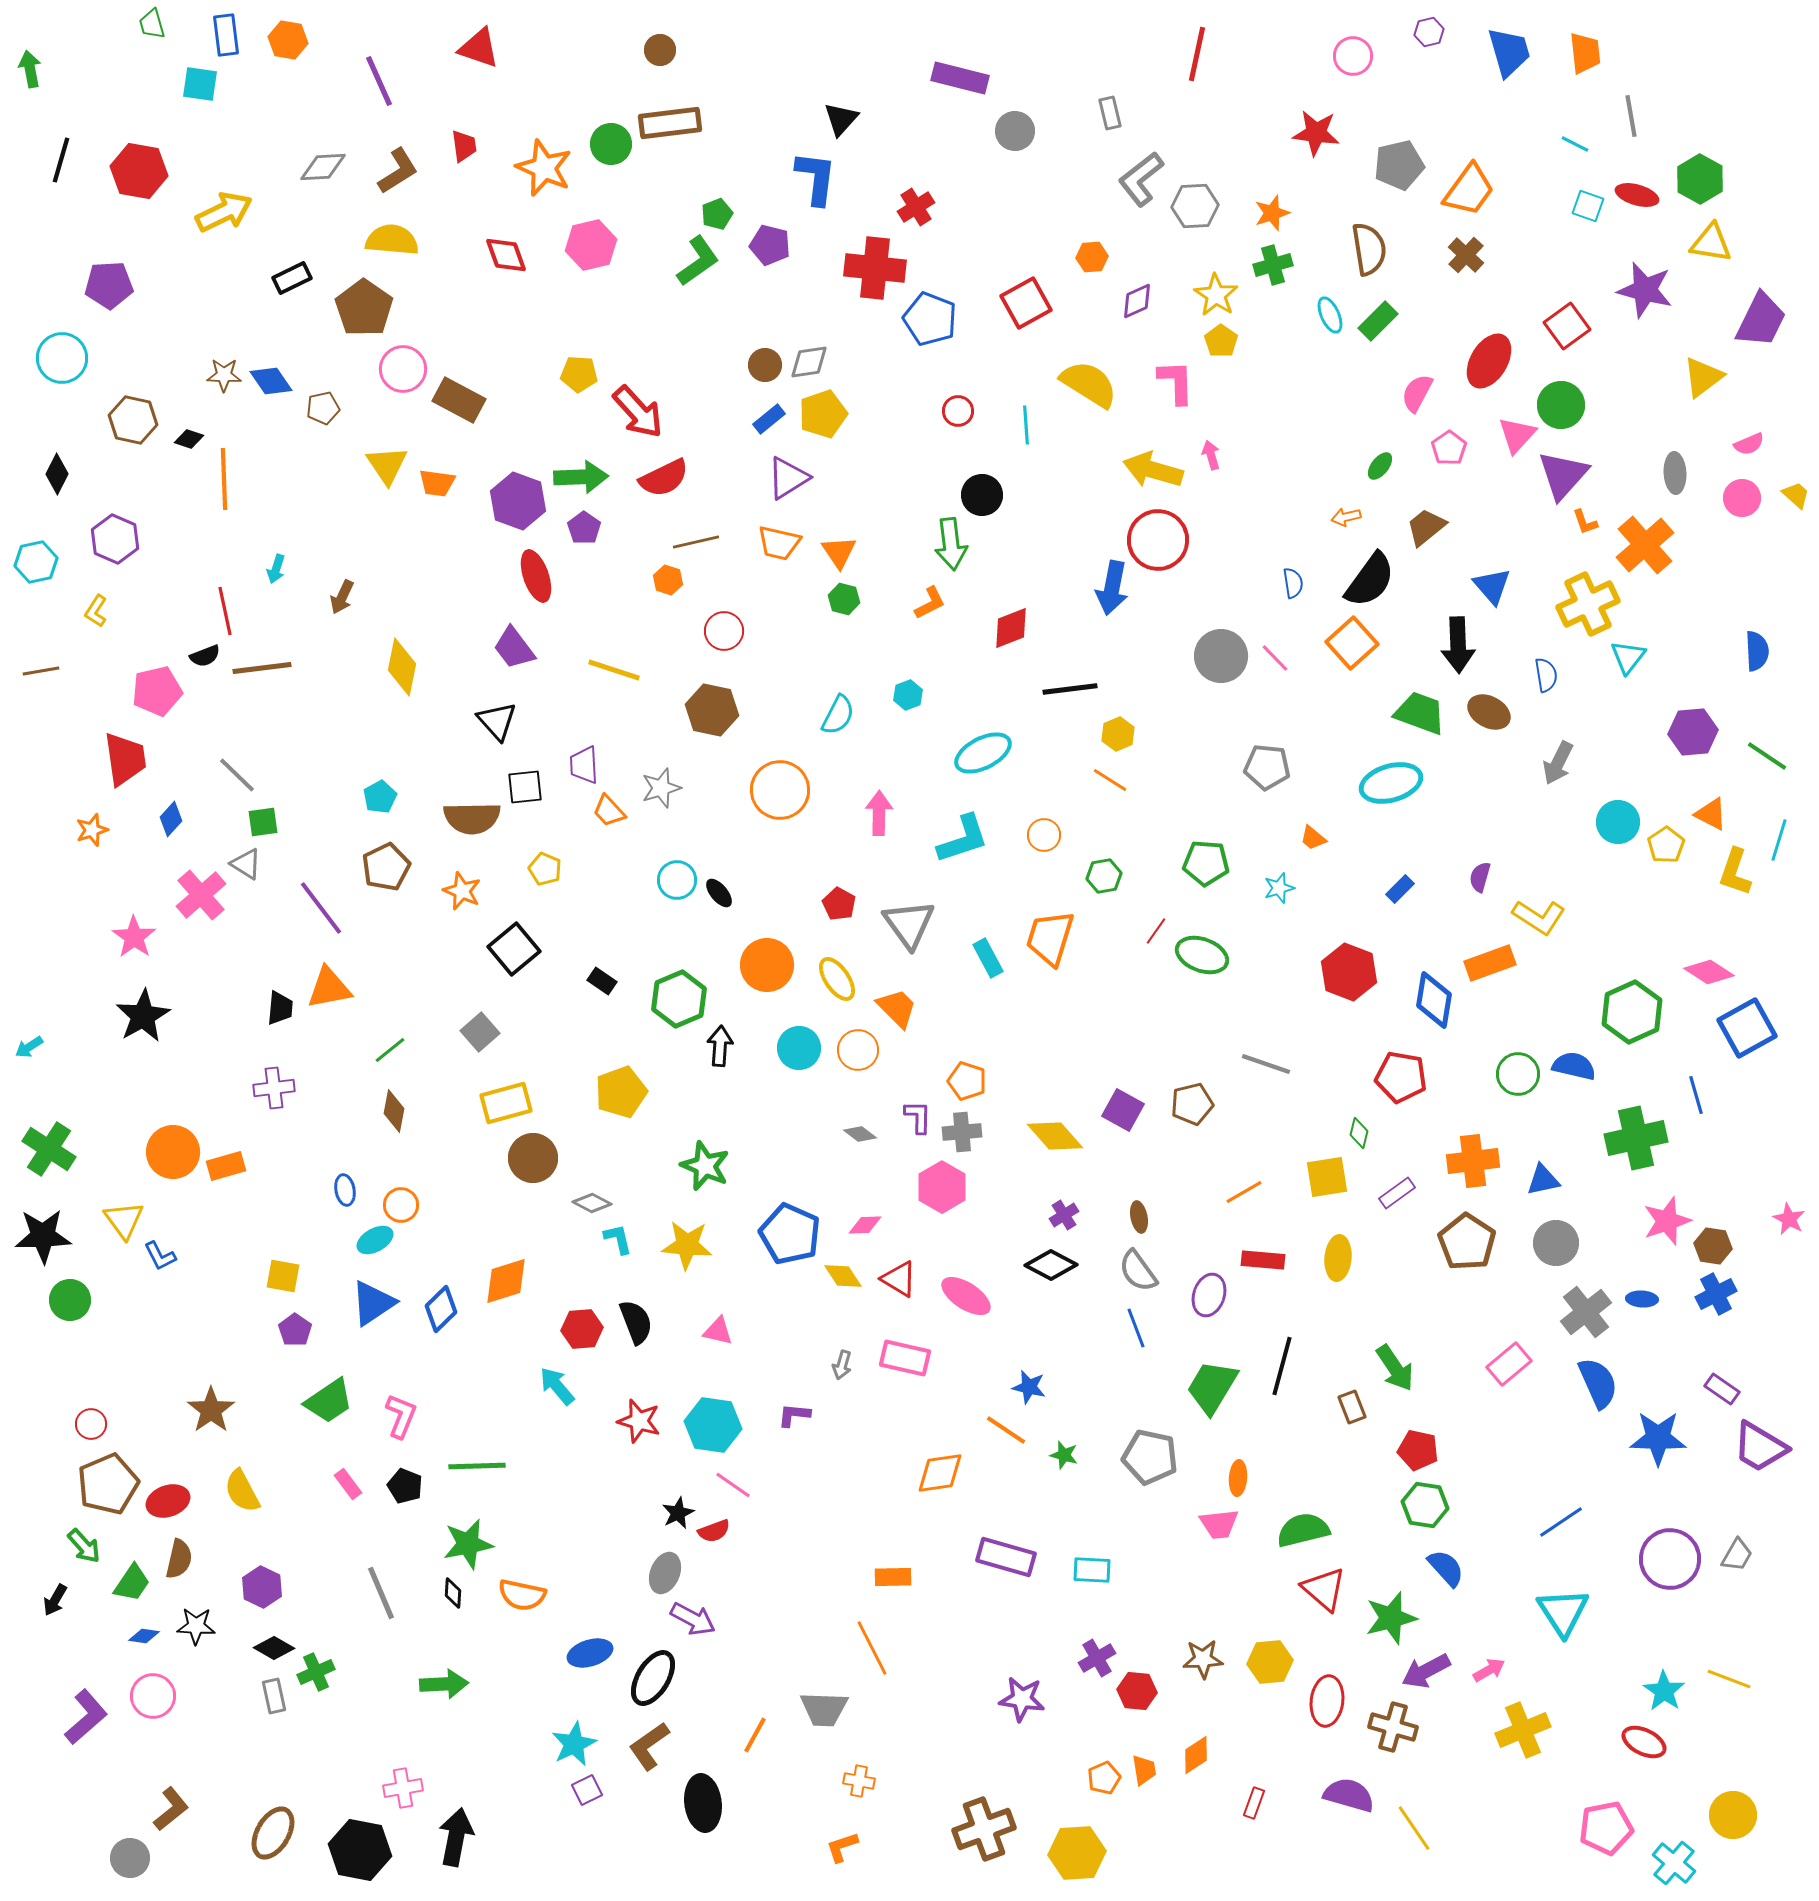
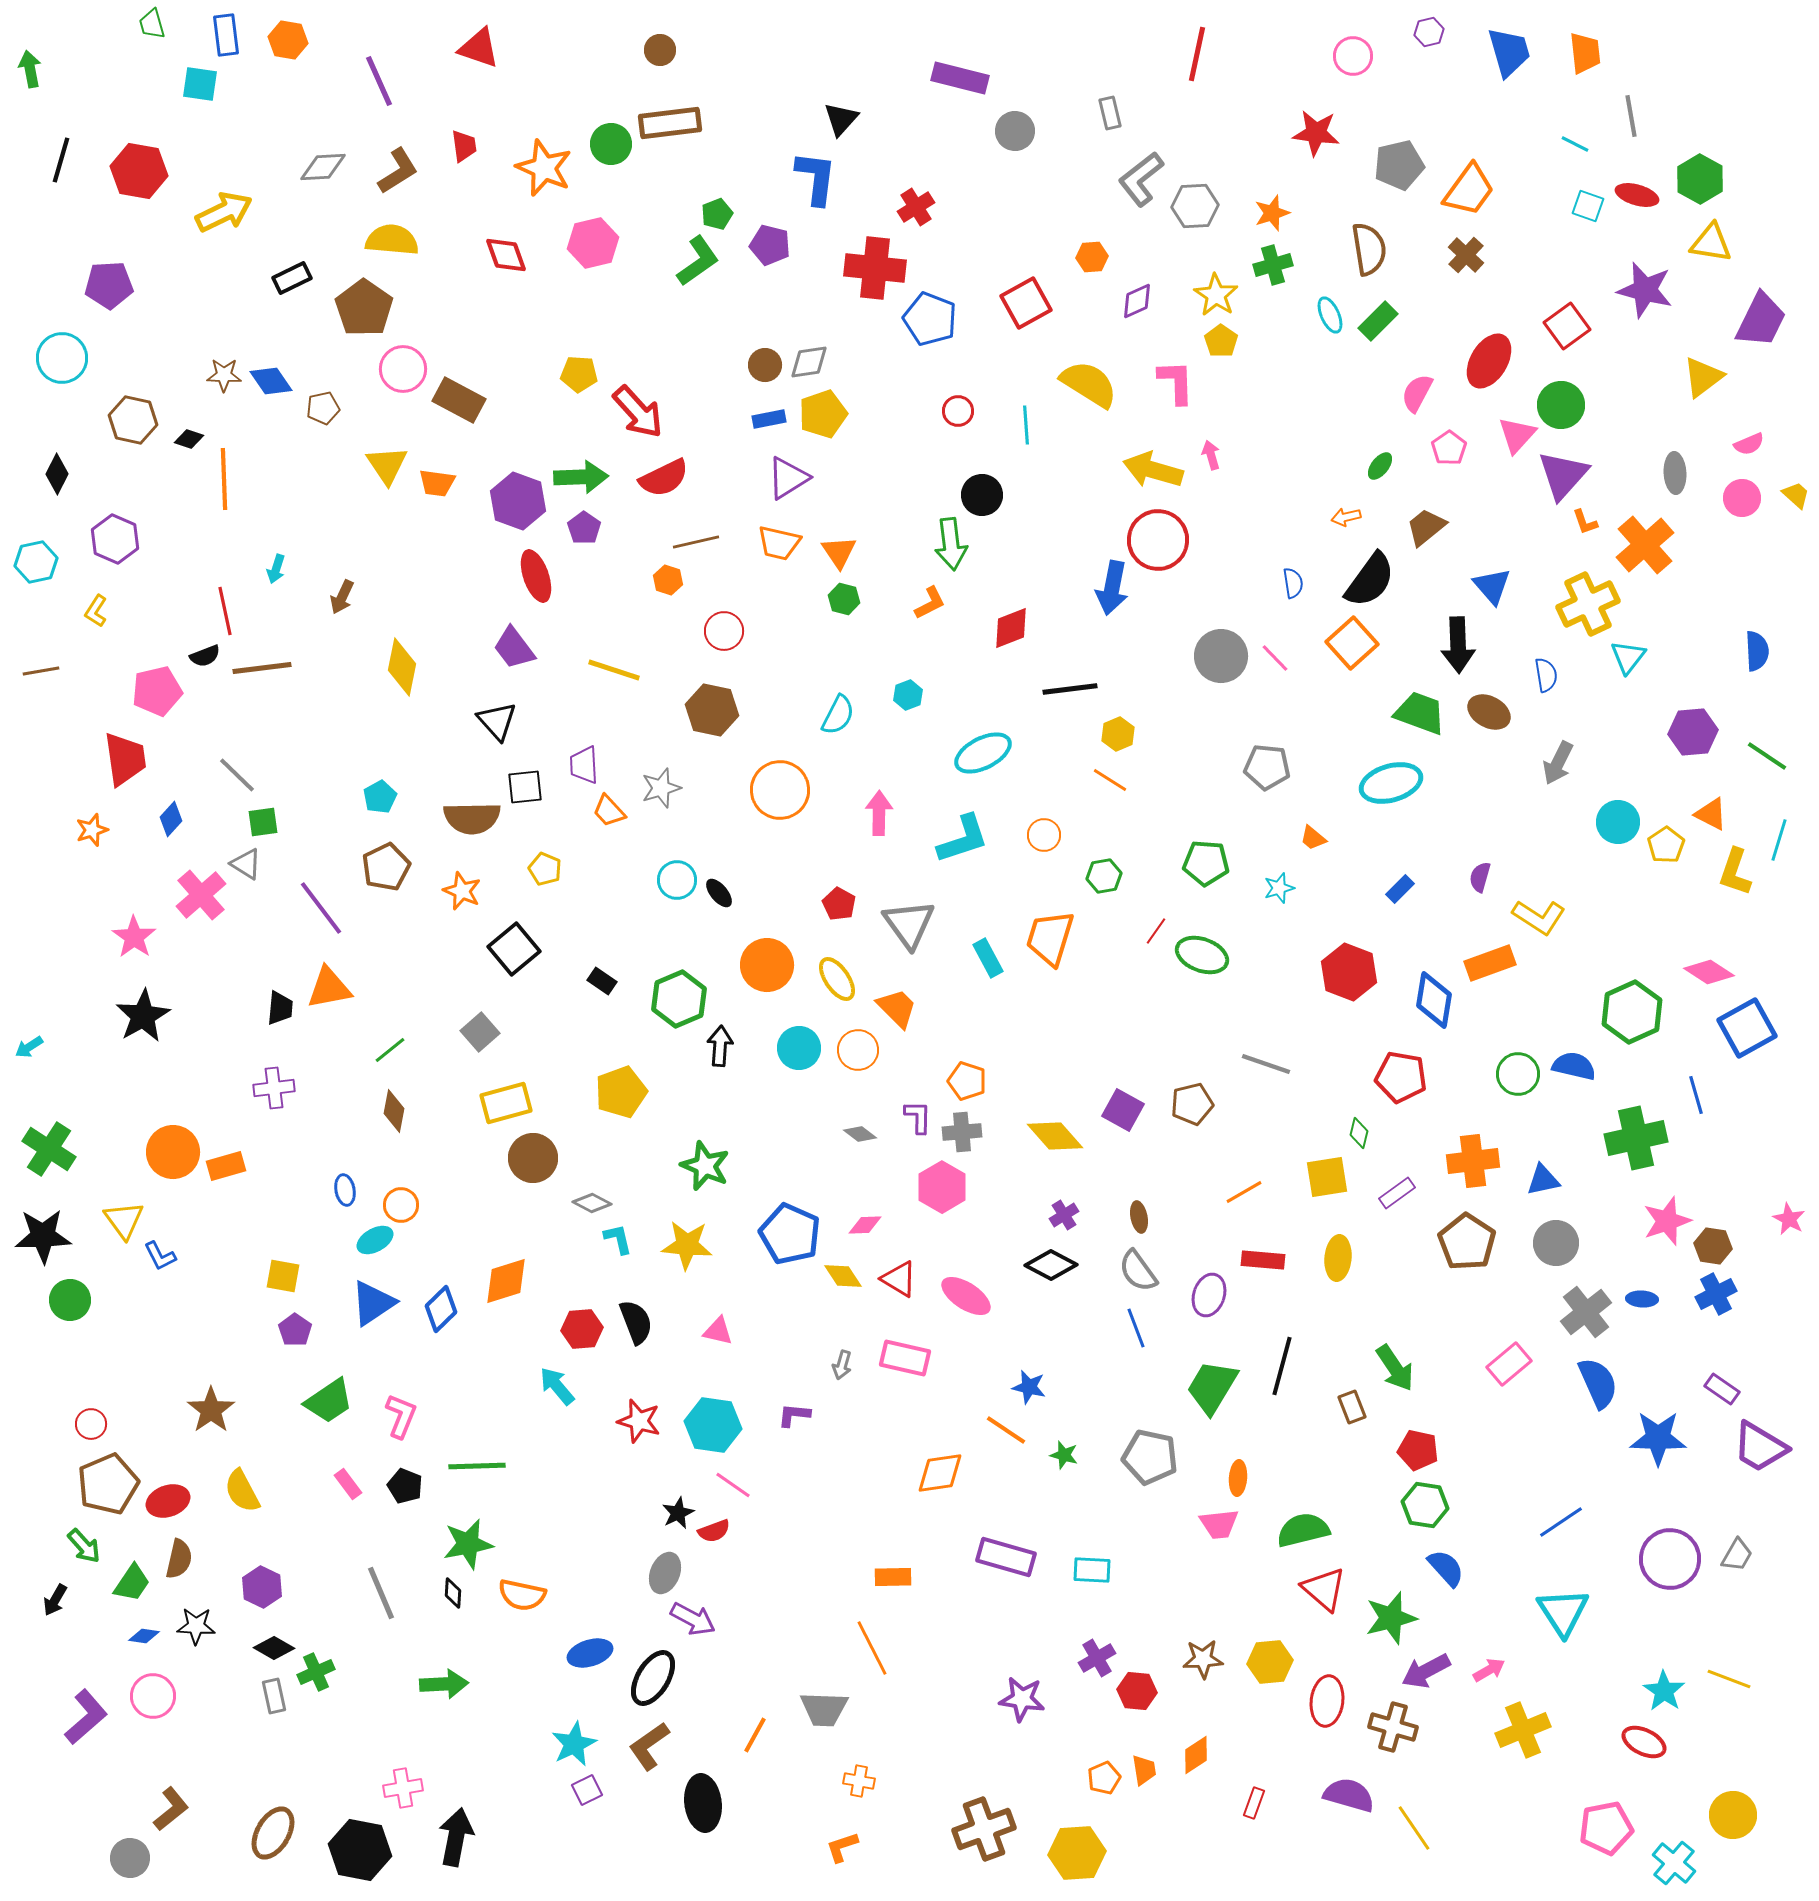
pink hexagon at (591, 245): moved 2 px right, 2 px up
blue rectangle at (769, 419): rotated 28 degrees clockwise
